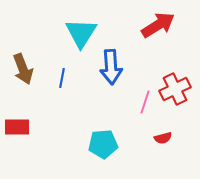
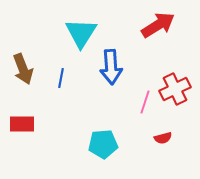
blue line: moved 1 px left
red rectangle: moved 5 px right, 3 px up
